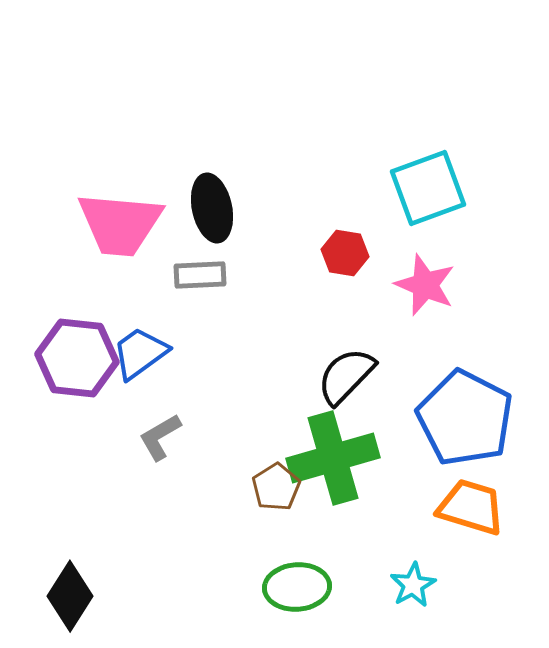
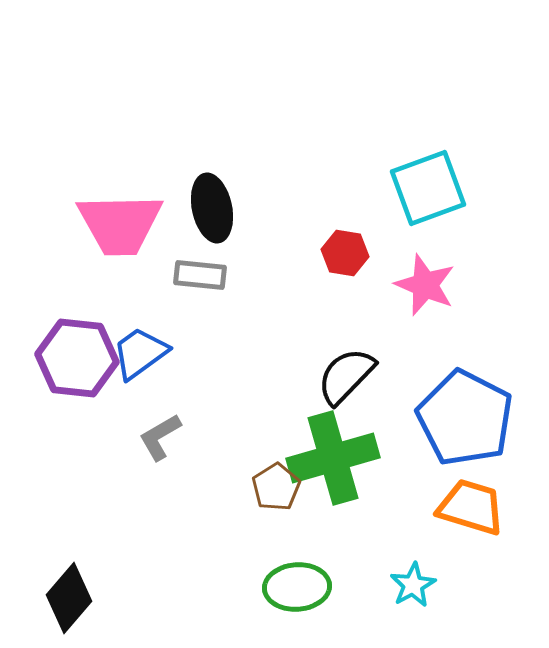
pink trapezoid: rotated 6 degrees counterclockwise
gray rectangle: rotated 9 degrees clockwise
black diamond: moved 1 px left, 2 px down; rotated 8 degrees clockwise
